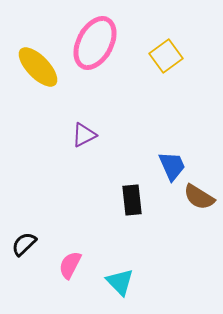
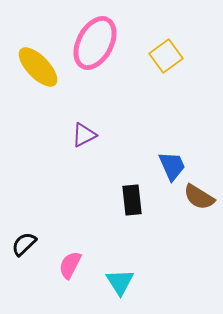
cyan triangle: rotated 12 degrees clockwise
